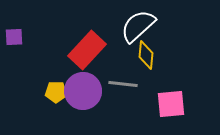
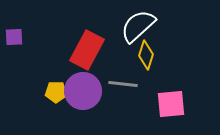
red rectangle: rotated 15 degrees counterclockwise
yellow diamond: rotated 12 degrees clockwise
